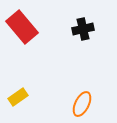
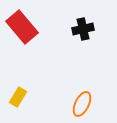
yellow rectangle: rotated 24 degrees counterclockwise
